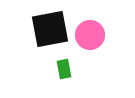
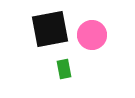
pink circle: moved 2 px right
